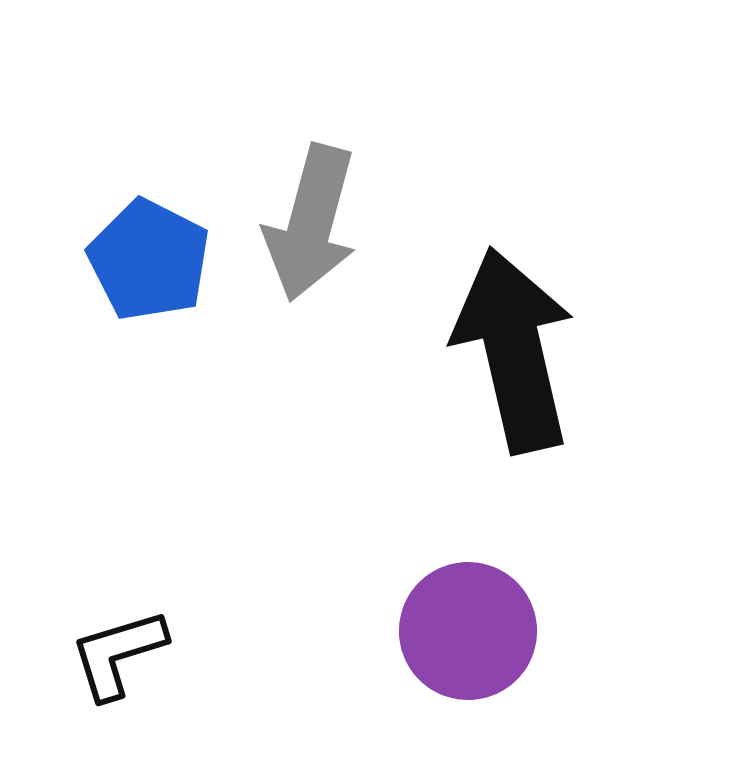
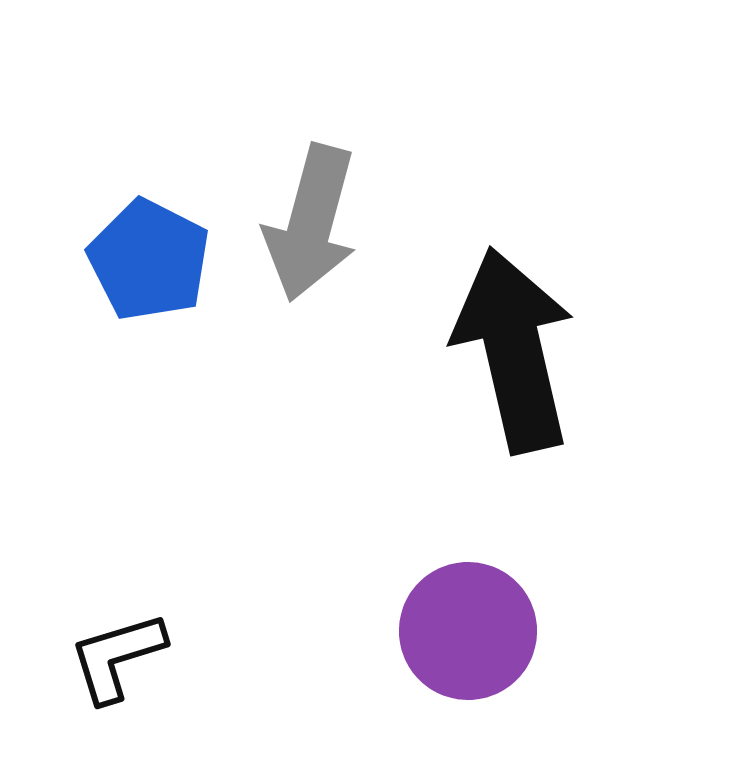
black L-shape: moved 1 px left, 3 px down
